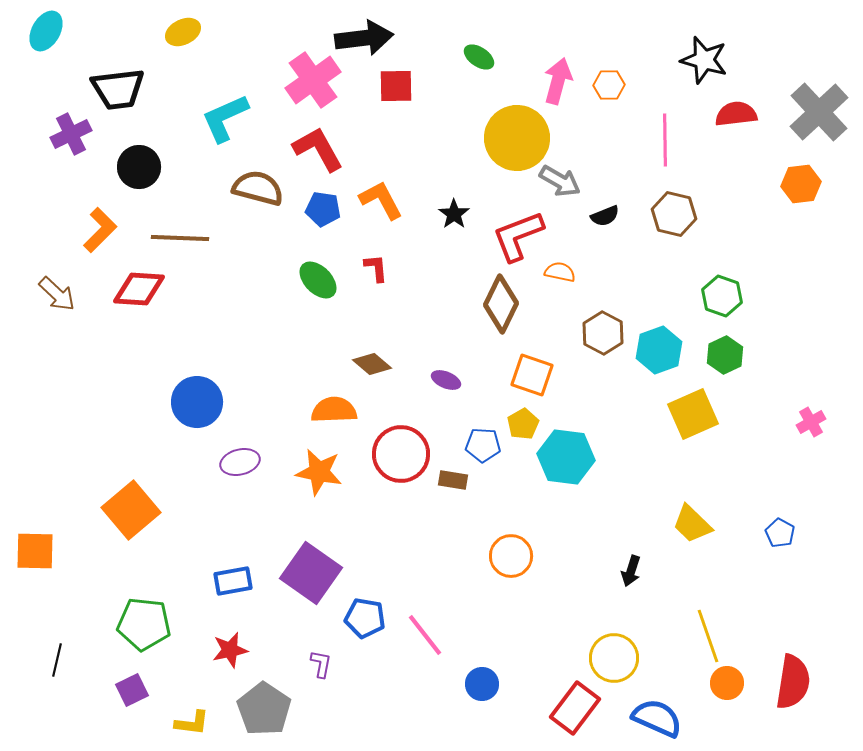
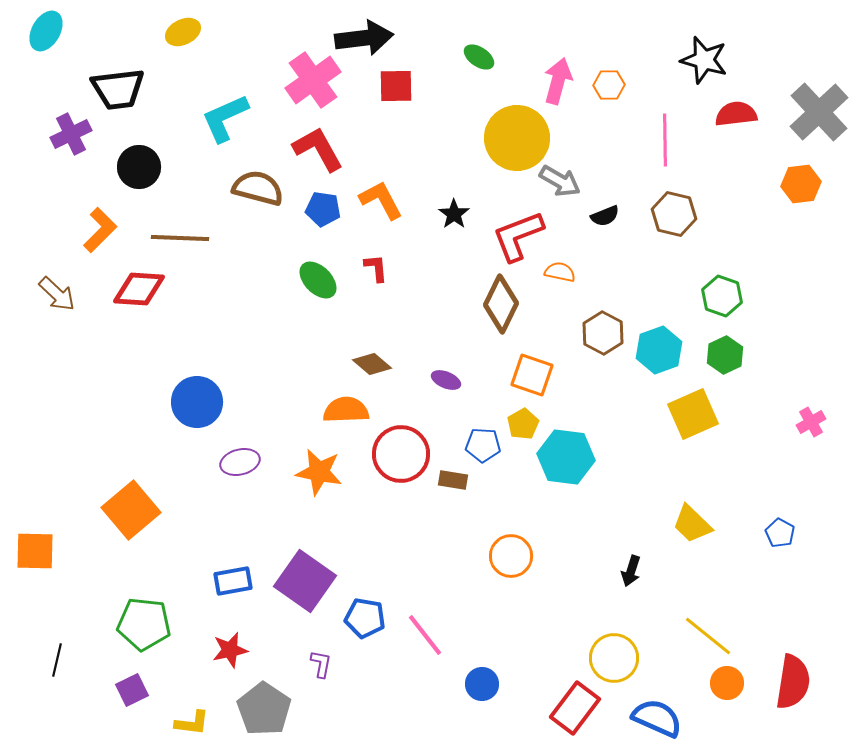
orange semicircle at (334, 410): moved 12 px right
purple square at (311, 573): moved 6 px left, 8 px down
yellow line at (708, 636): rotated 32 degrees counterclockwise
